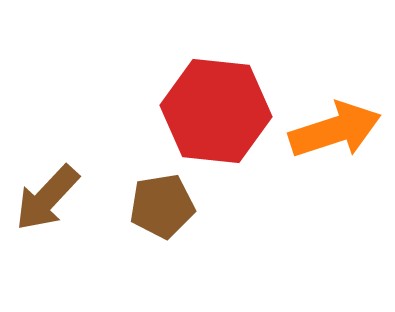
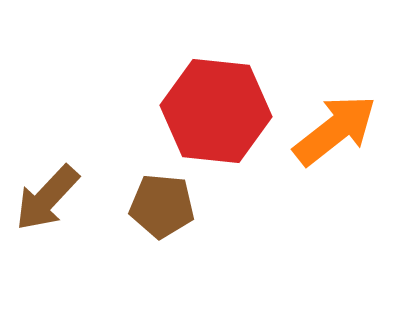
orange arrow: rotated 20 degrees counterclockwise
brown pentagon: rotated 14 degrees clockwise
